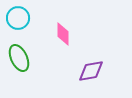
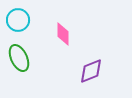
cyan circle: moved 2 px down
purple diamond: rotated 12 degrees counterclockwise
